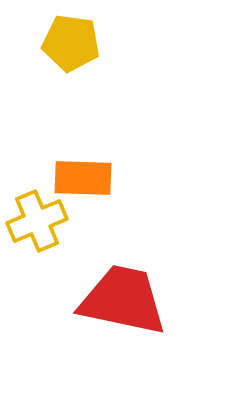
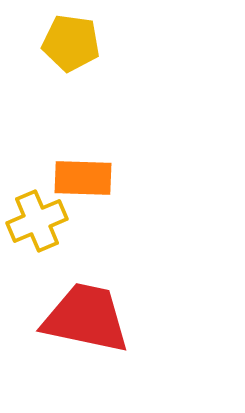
red trapezoid: moved 37 px left, 18 px down
